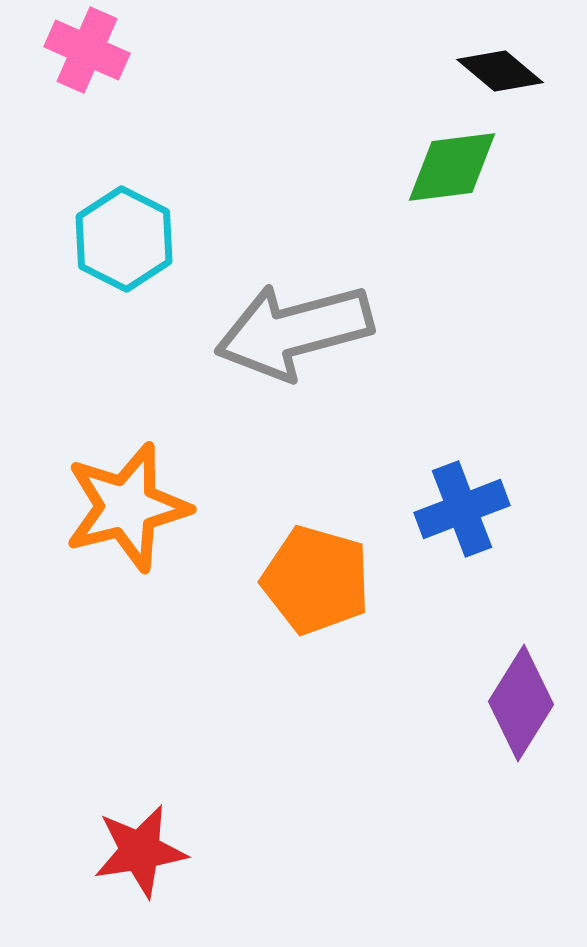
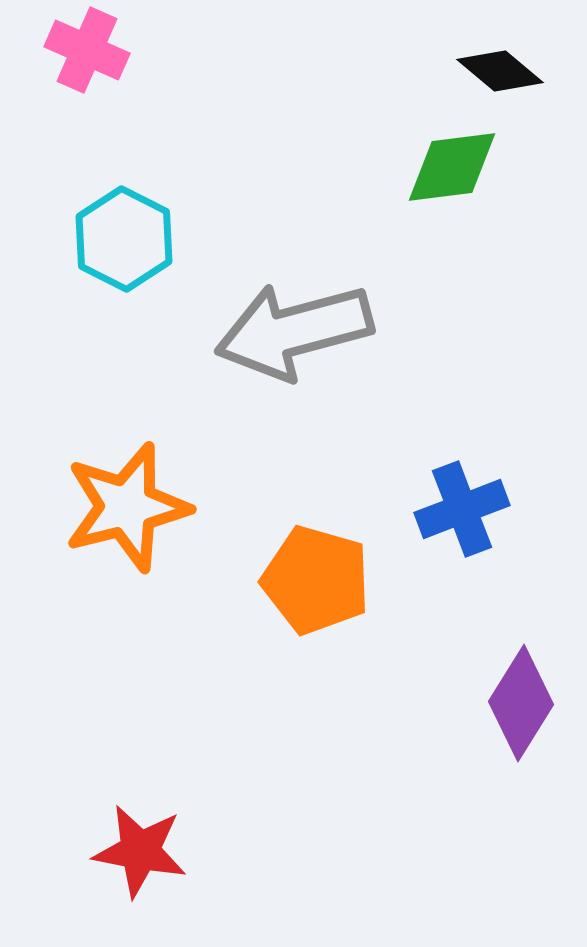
red star: rotated 20 degrees clockwise
